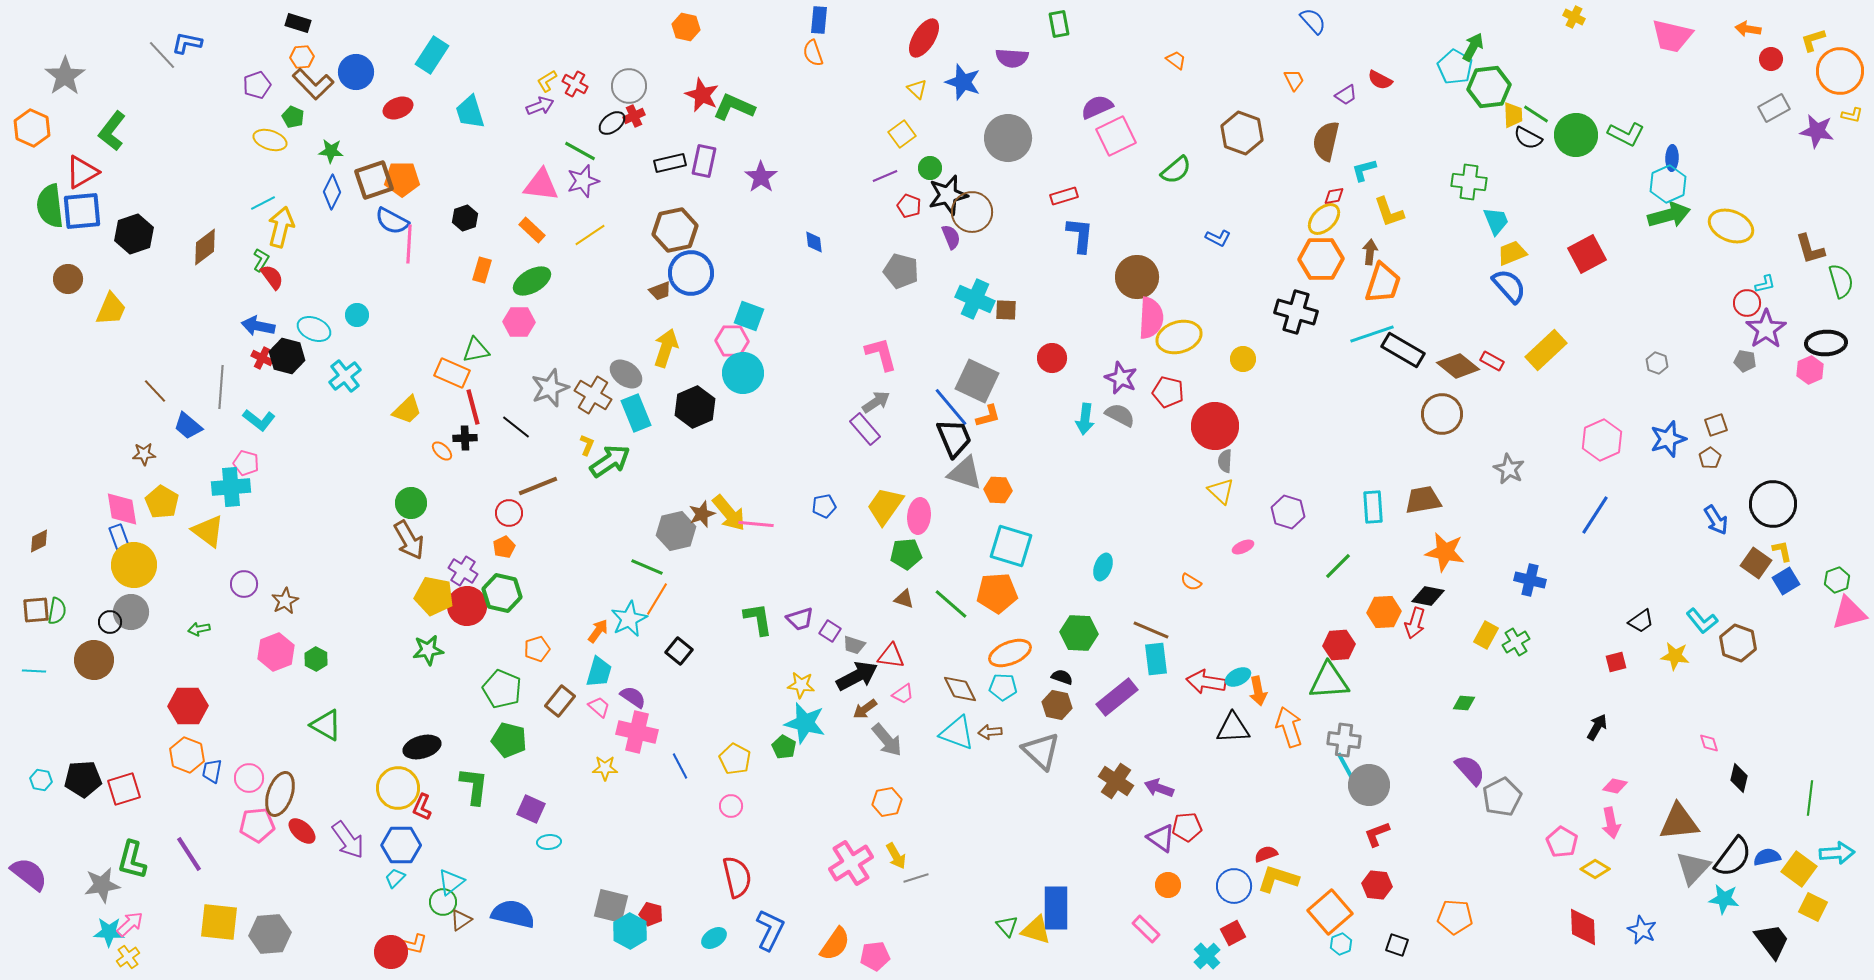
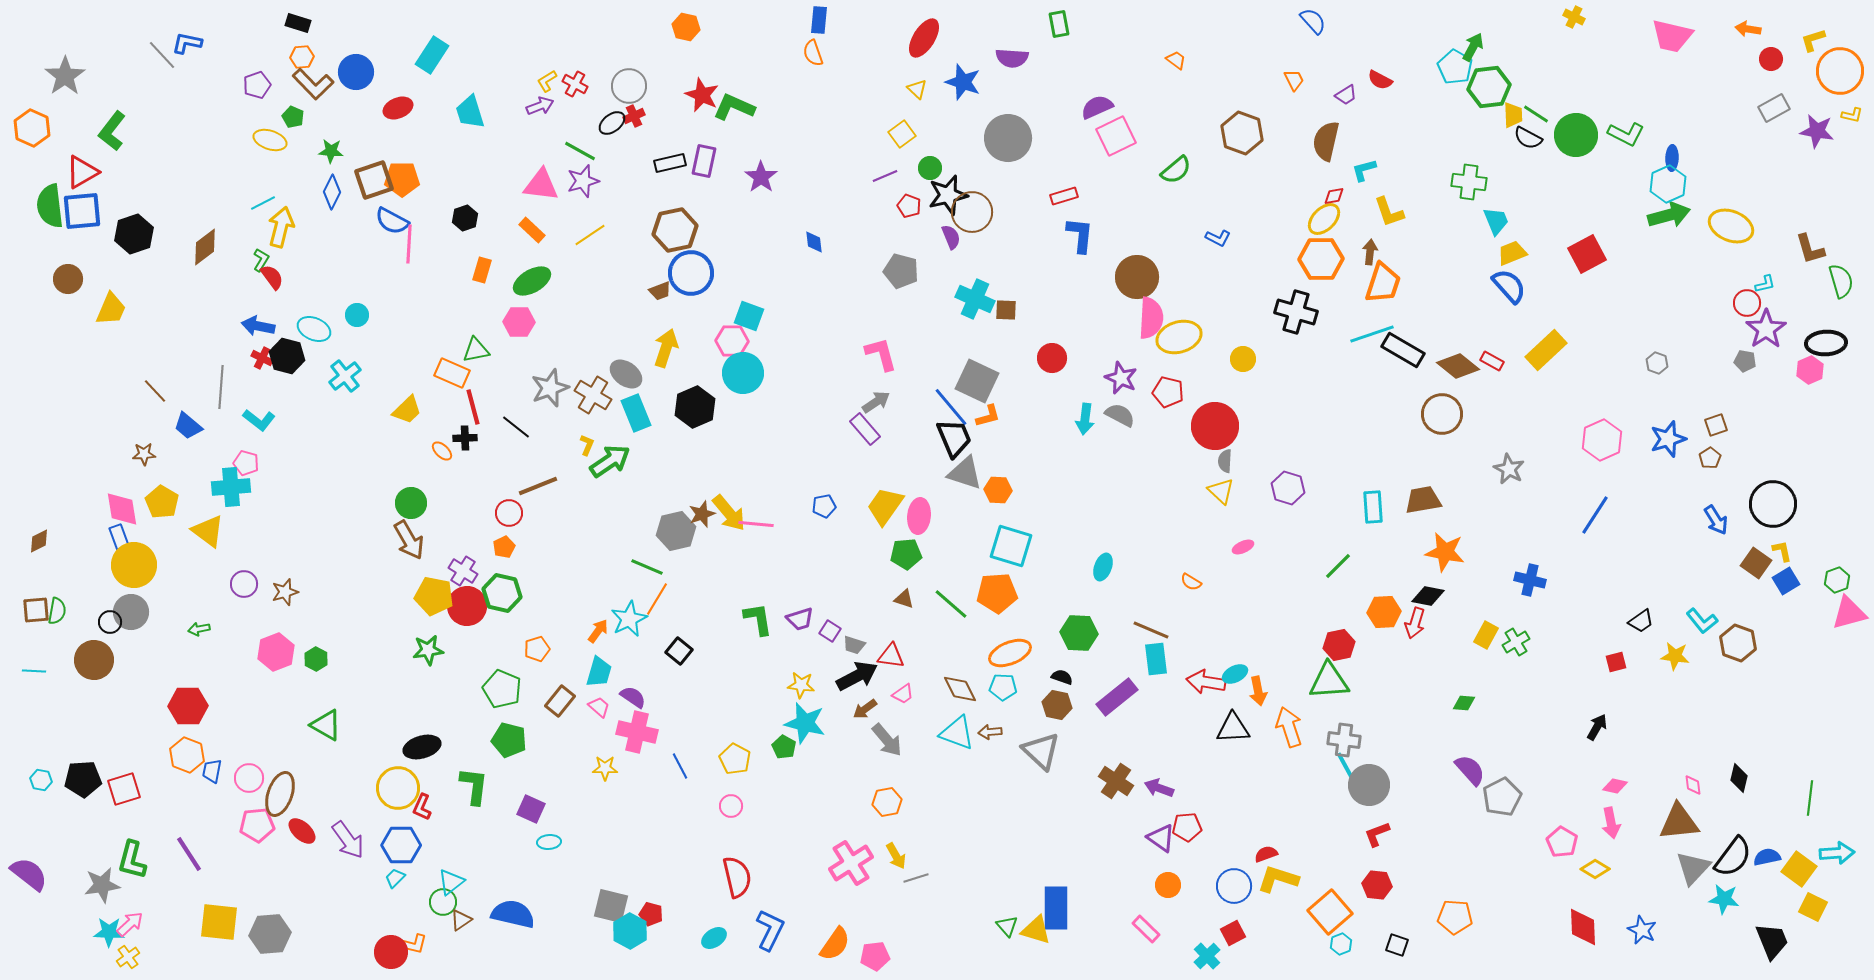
purple hexagon at (1288, 512): moved 24 px up
brown star at (285, 601): moved 9 px up; rotated 12 degrees clockwise
red hexagon at (1339, 645): rotated 8 degrees counterclockwise
cyan ellipse at (1238, 677): moved 3 px left, 3 px up
pink diamond at (1709, 743): moved 16 px left, 42 px down; rotated 10 degrees clockwise
black trapezoid at (1772, 941): rotated 15 degrees clockwise
